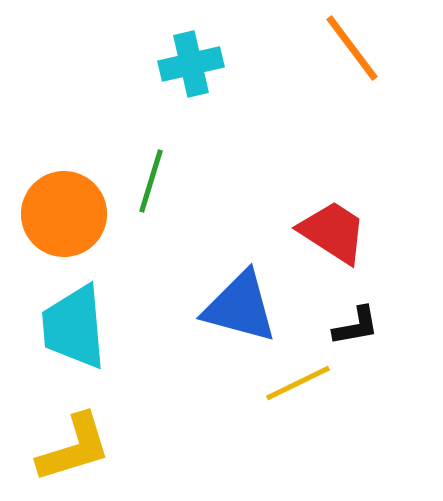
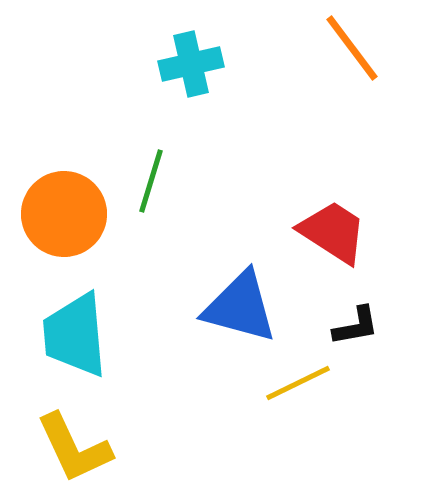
cyan trapezoid: moved 1 px right, 8 px down
yellow L-shape: rotated 82 degrees clockwise
